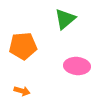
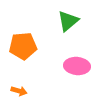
green triangle: moved 3 px right, 2 px down
orange arrow: moved 3 px left
